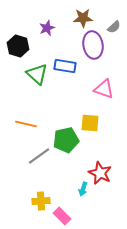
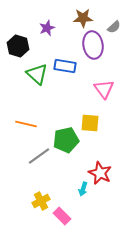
pink triangle: rotated 35 degrees clockwise
yellow cross: rotated 24 degrees counterclockwise
